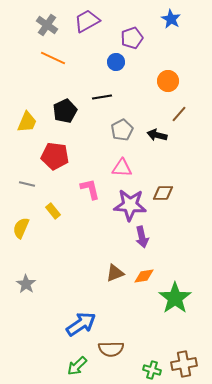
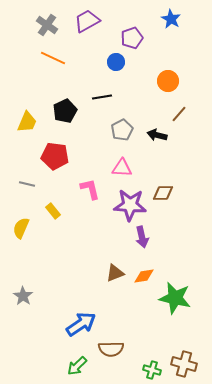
gray star: moved 3 px left, 12 px down
green star: rotated 24 degrees counterclockwise
brown cross: rotated 25 degrees clockwise
